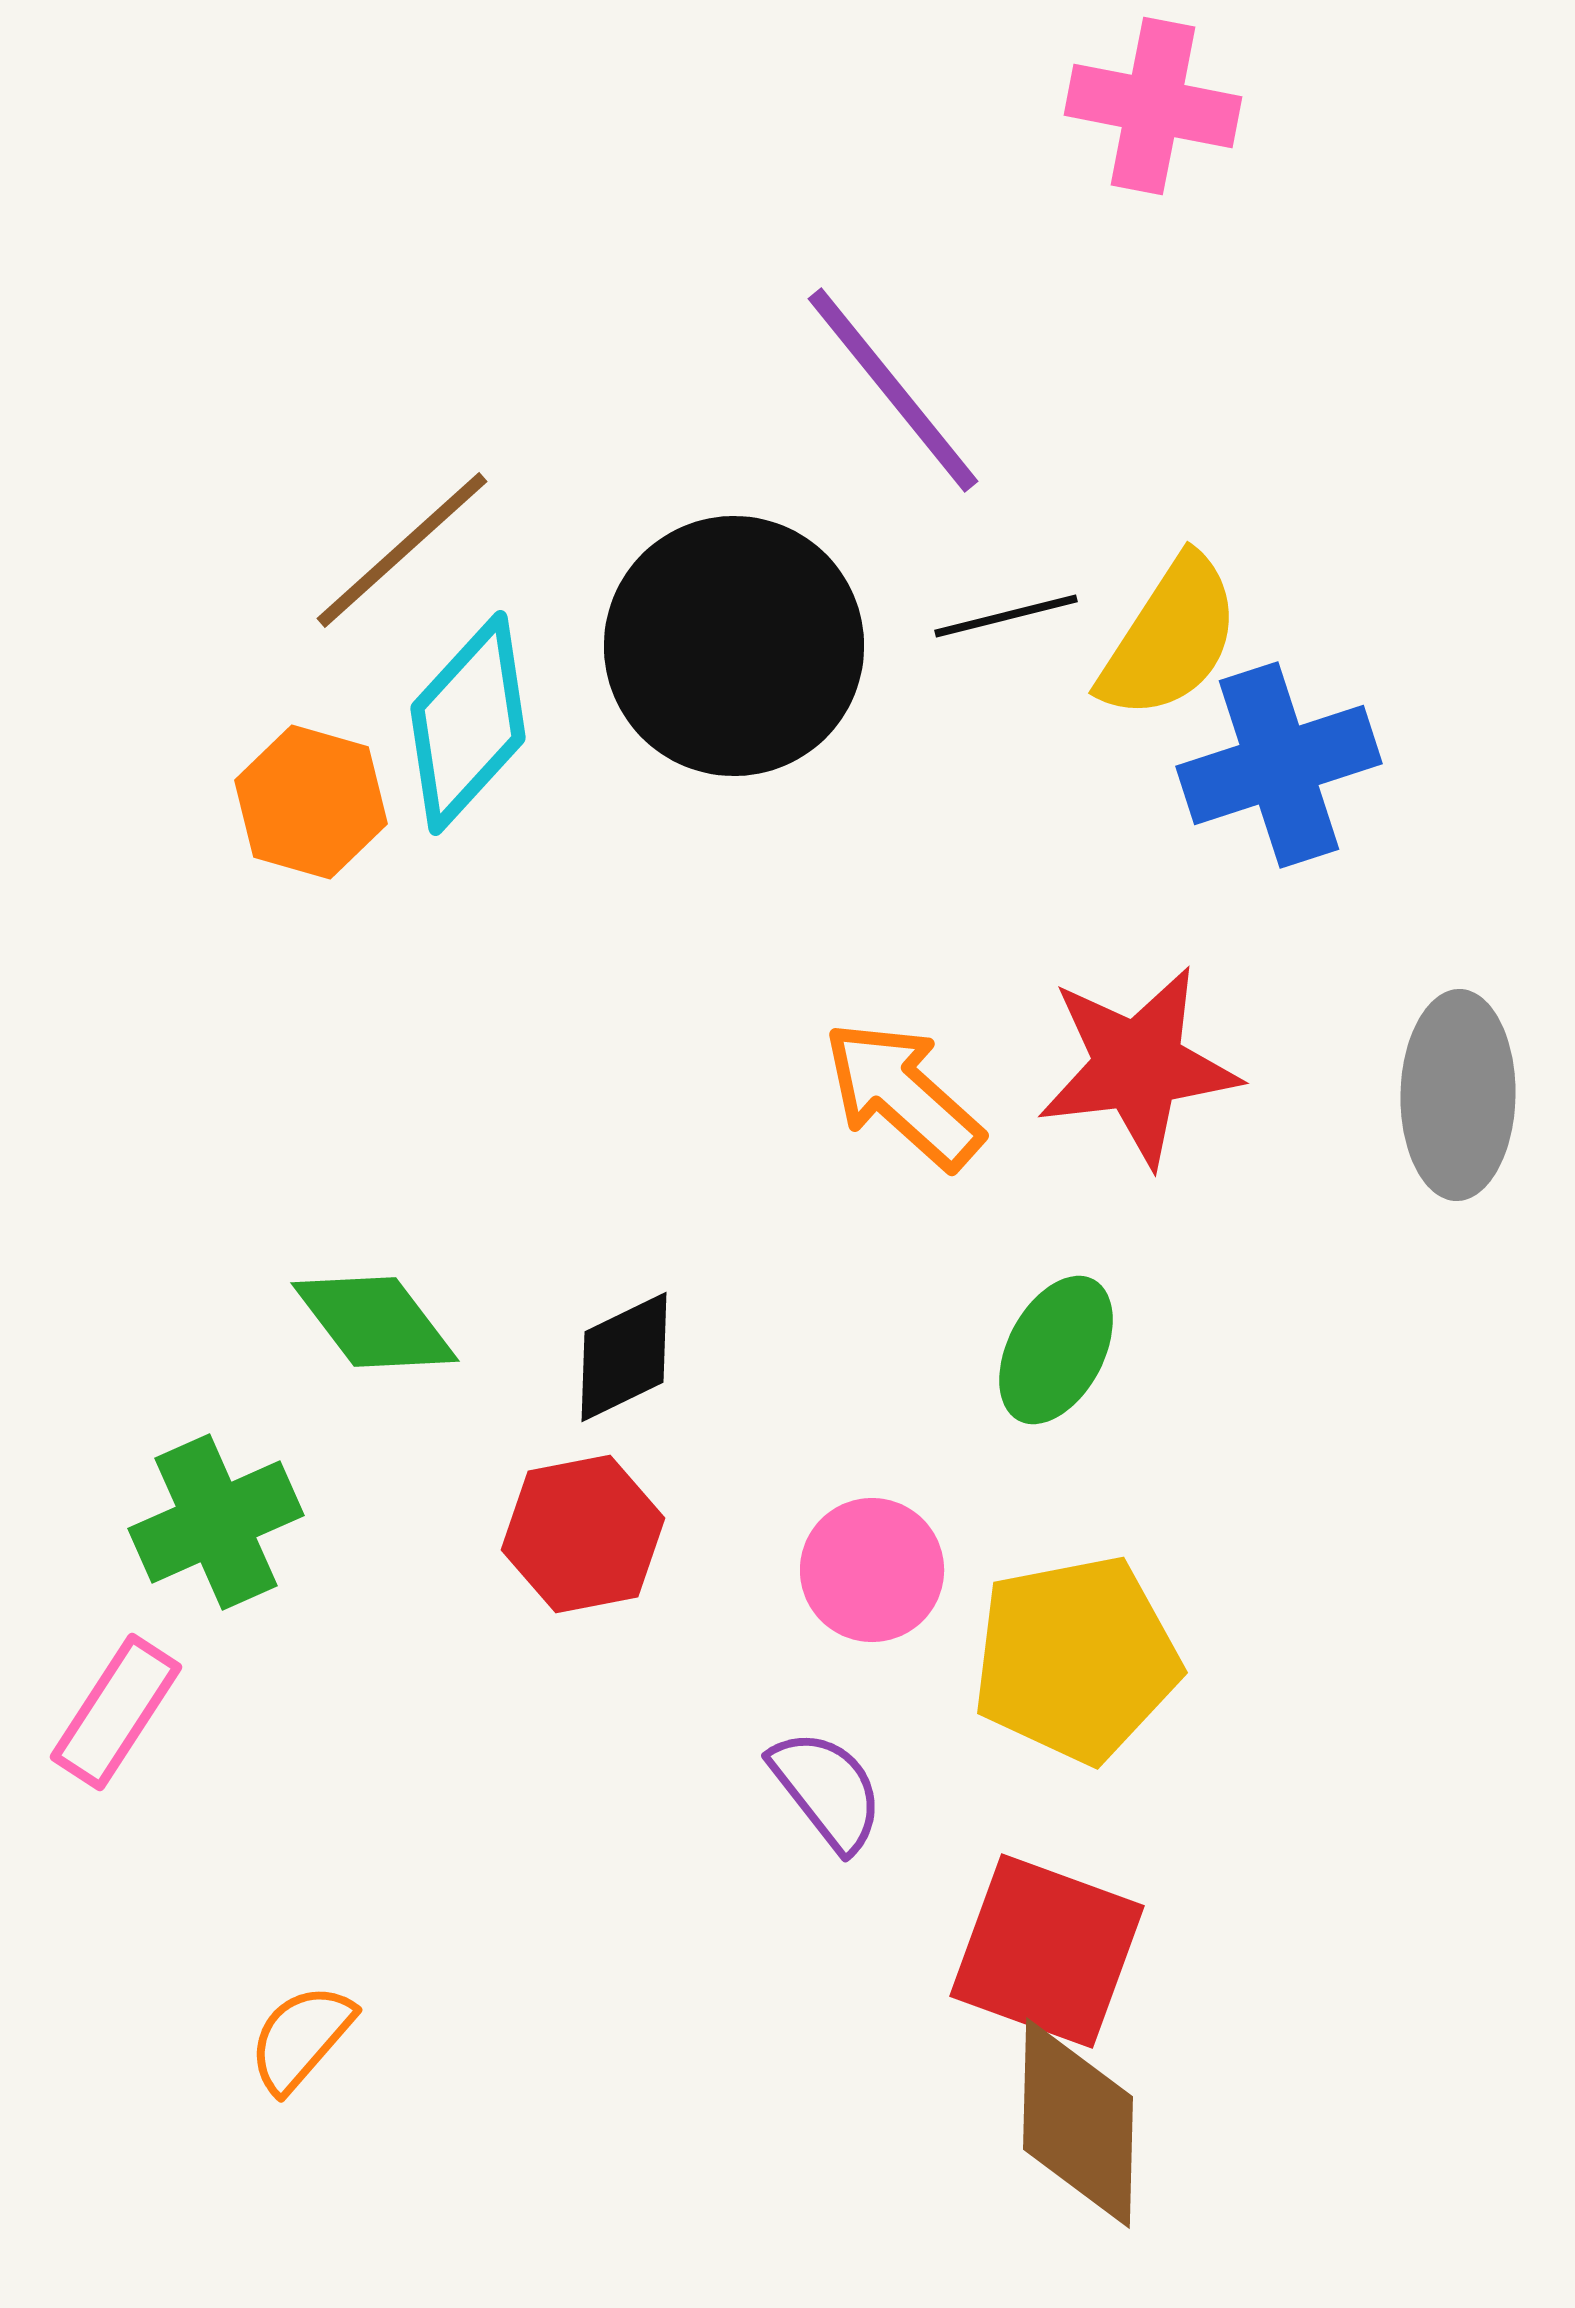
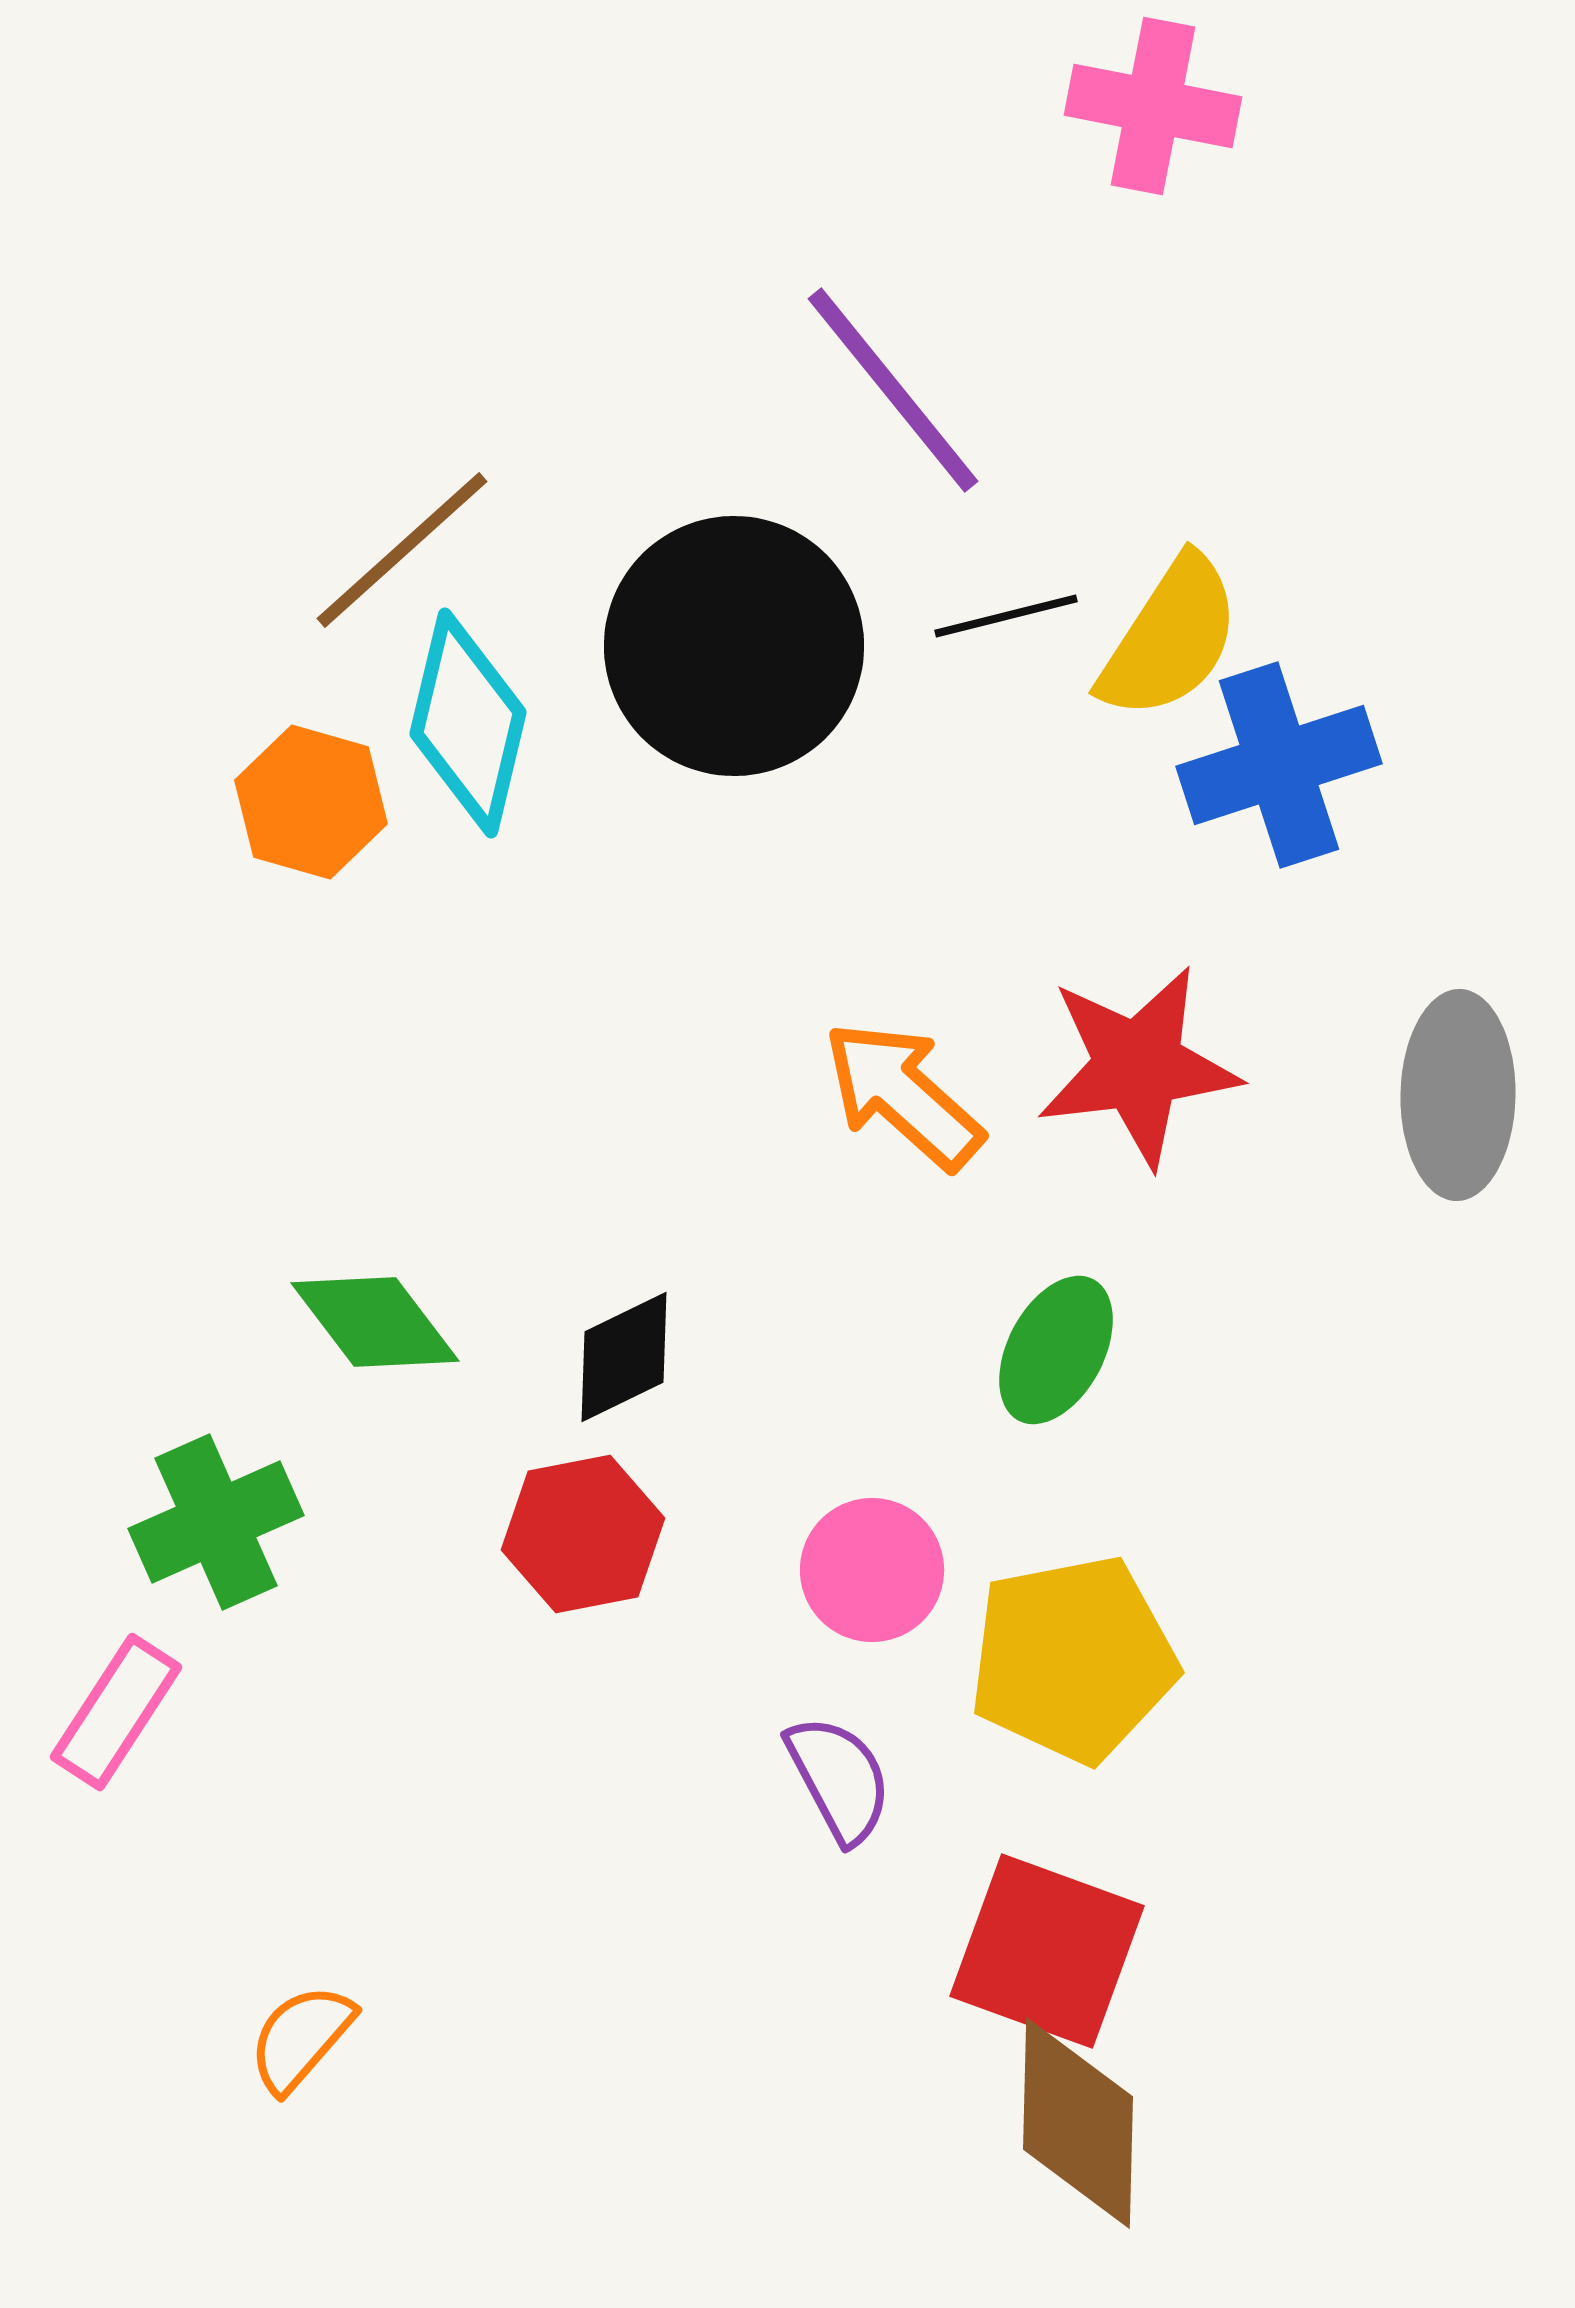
cyan diamond: rotated 29 degrees counterclockwise
yellow pentagon: moved 3 px left
purple semicircle: moved 12 px right, 11 px up; rotated 10 degrees clockwise
